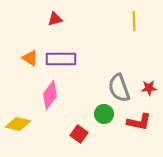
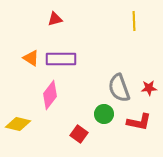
orange triangle: moved 1 px right
